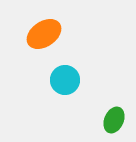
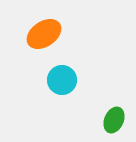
cyan circle: moved 3 px left
